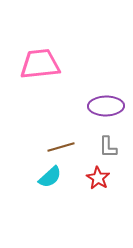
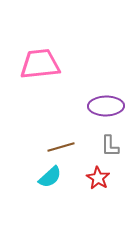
gray L-shape: moved 2 px right, 1 px up
